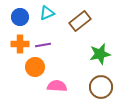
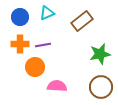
brown rectangle: moved 2 px right
